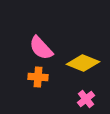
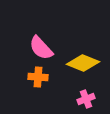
pink cross: rotated 18 degrees clockwise
